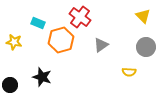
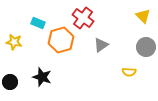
red cross: moved 3 px right, 1 px down
black circle: moved 3 px up
